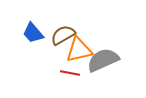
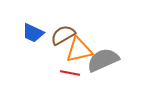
blue trapezoid: rotated 25 degrees counterclockwise
